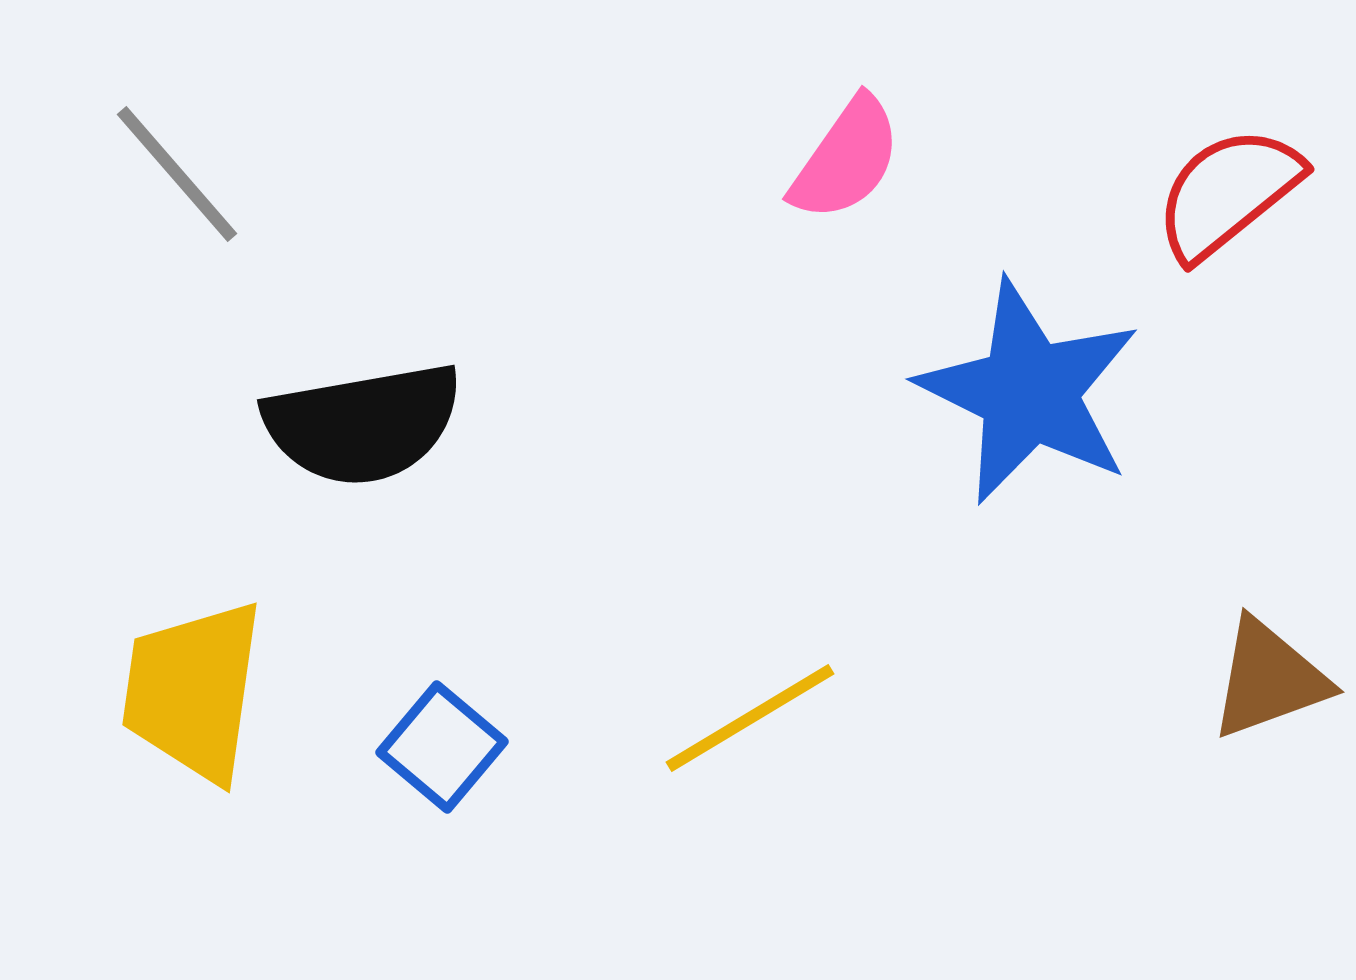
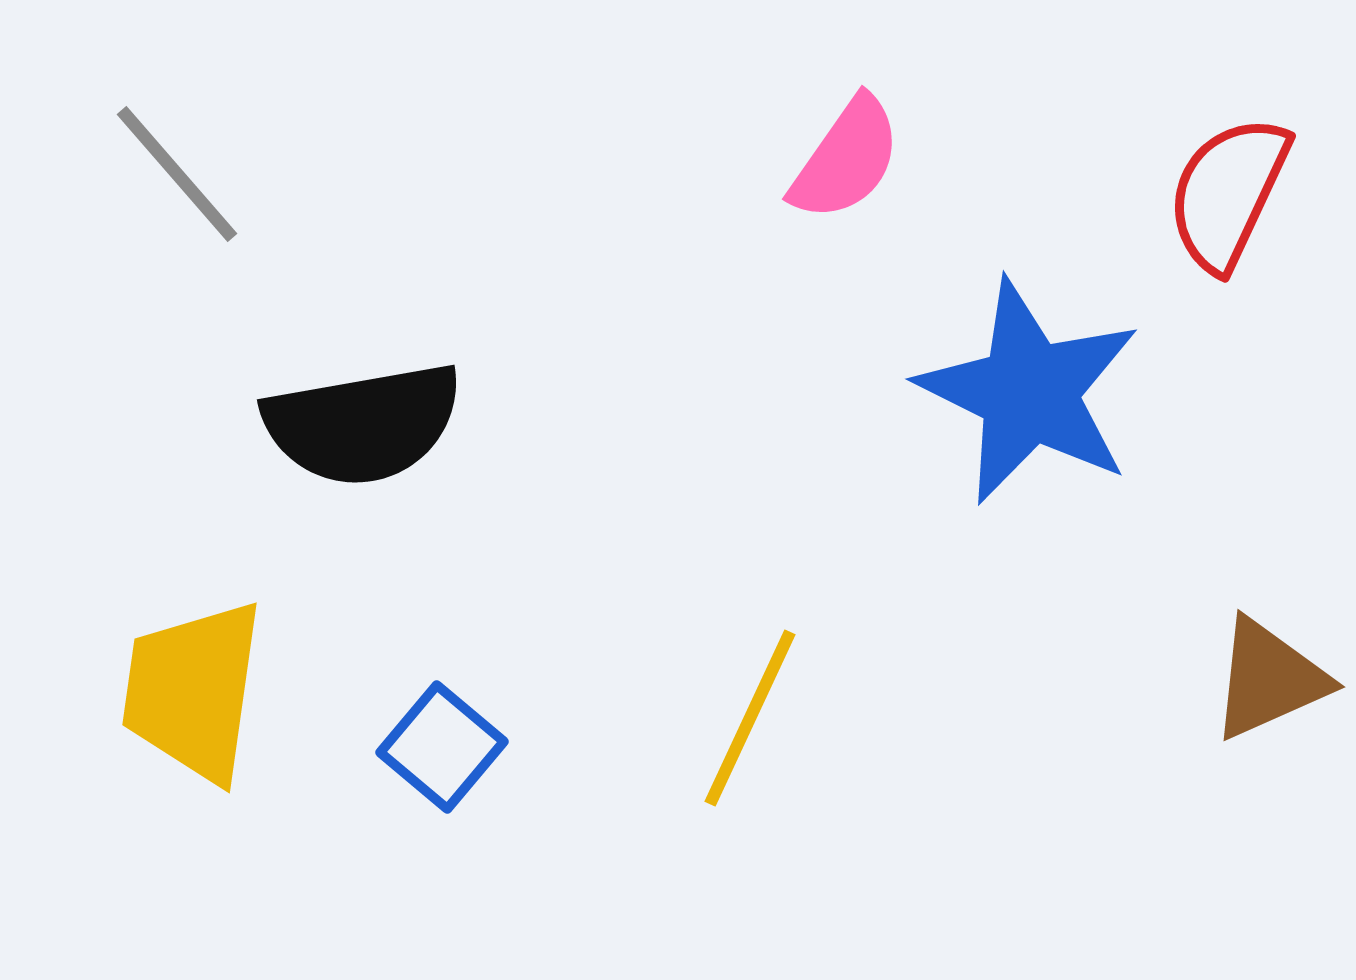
red semicircle: rotated 26 degrees counterclockwise
brown triangle: rotated 4 degrees counterclockwise
yellow line: rotated 34 degrees counterclockwise
